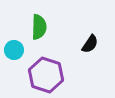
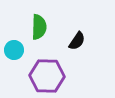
black semicircle: moved 13 px left, 3 px up
purple hexagon: moved 1 px right, 1 px down; rotated 16 degrees counterclockwise
